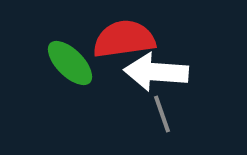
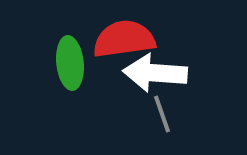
green ellipse: rotated 39 degrees clockwise
white arrow: moved 1 px left, 1 px down
